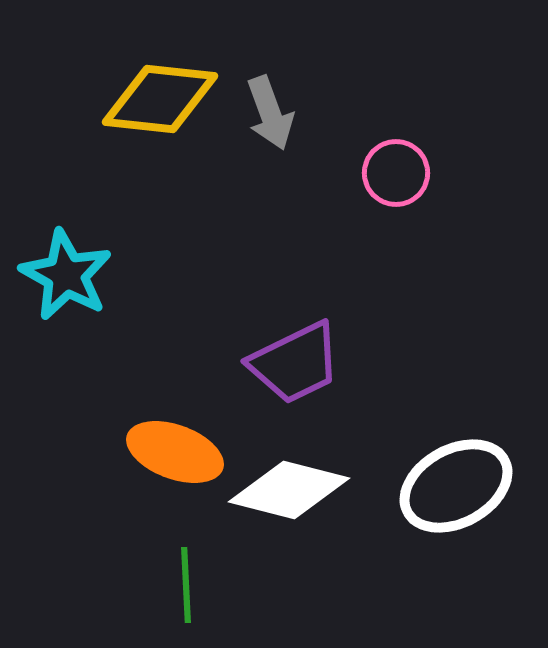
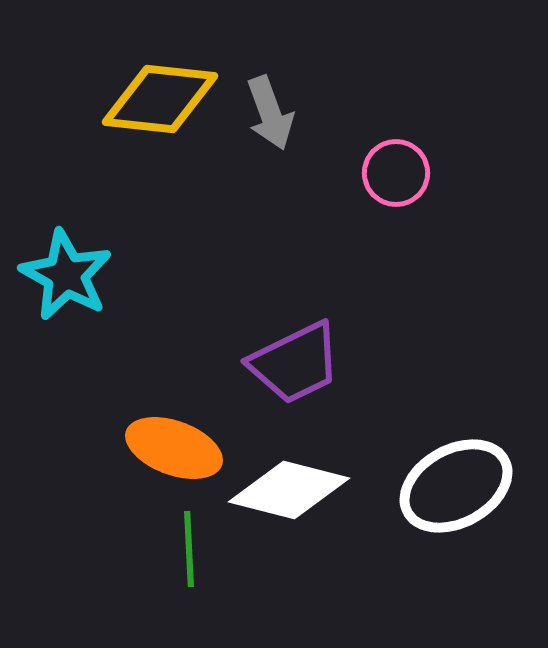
orange ellipse: moved 1 px left, 4 px up
green line: moved 3 px right, 36 px up
